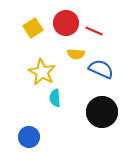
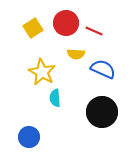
blue semicircle: moved 2 px right
